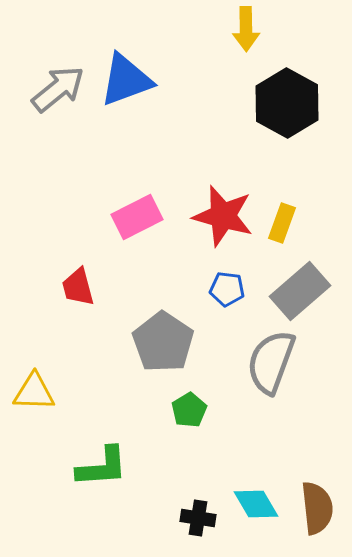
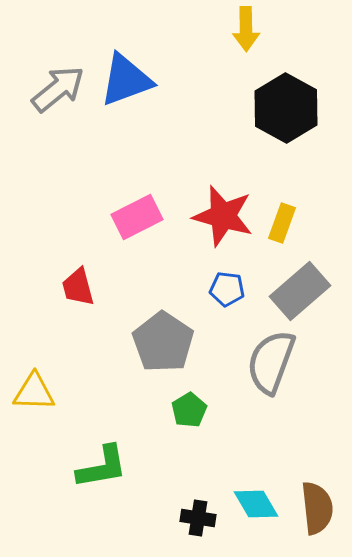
black hexagon: moved 1 px left, 5 px down
green L-shape: rotated 6 degrees counterclockwise
